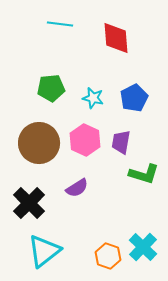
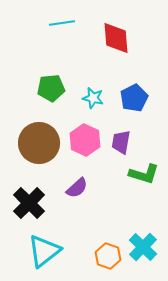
cyan line: moved 2 px right, 1 px up; rotated 15 degrees counterclockwise
purple semicircle: rotated 10 degrees counterclockwise
